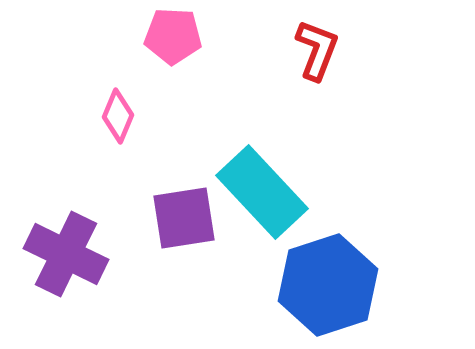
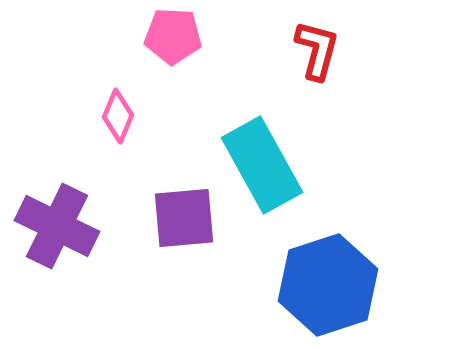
red L-shape: rotated 6 degrees counterclockwise
cyan rectangle: moved 27 px up; rotated 14 degrees clockwise
purple square: rotated 4 degrees clockwise
purple cross: moved 9 px left, 28 px up
